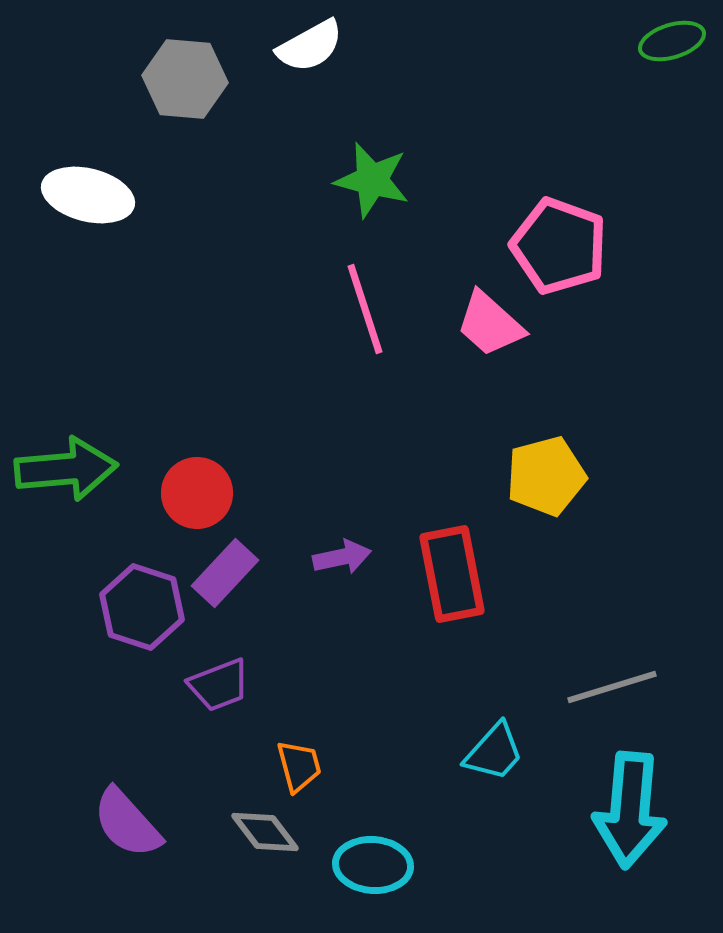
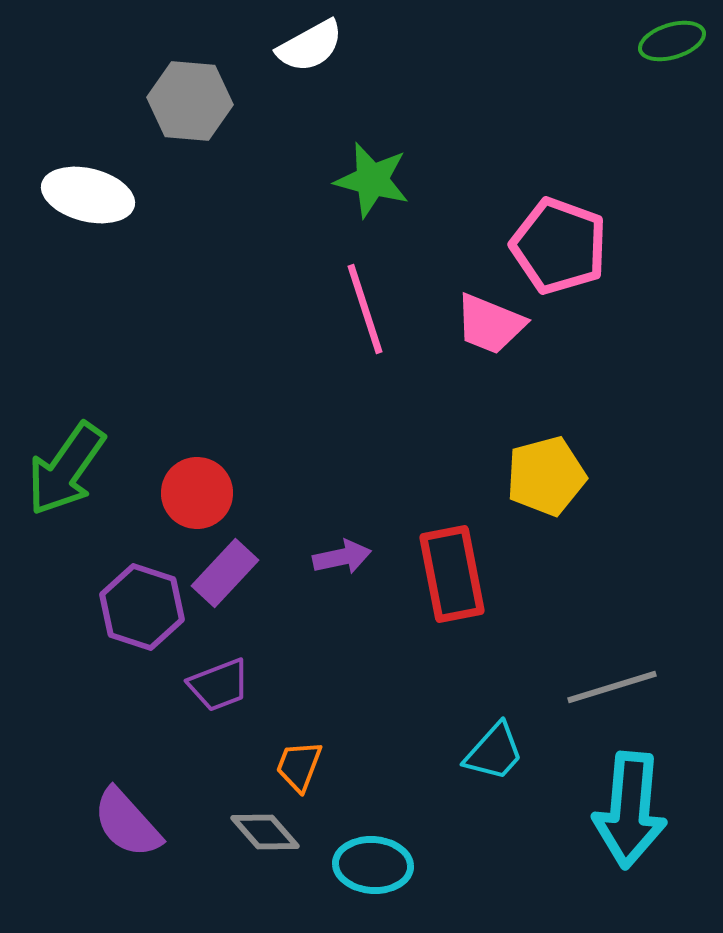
gray hexagon: moved 5 px right, 22 px down
pink trapezoid: rotated 20 degrees counterclockwise
green arrow: rotated 130 degrees clockwise
orange trapezoid: rotated 144 degrees counterclockwise
gray diamond: rotated 4 degrees counterclockwise
